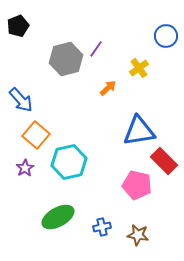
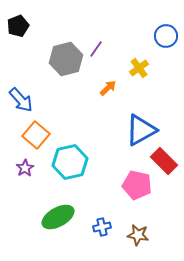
blue triangle: moved 2 px right, 1 px up; rotated 20 degrees counterclockwise
cyan hexagon: moved 1 px right
